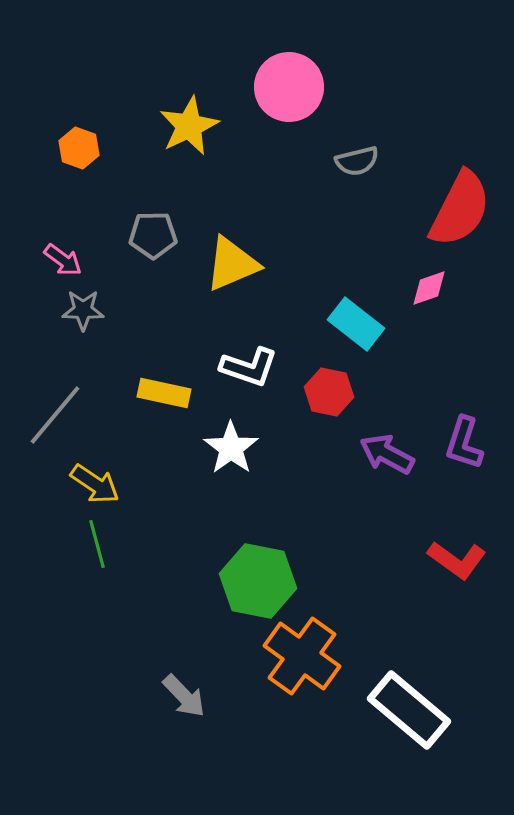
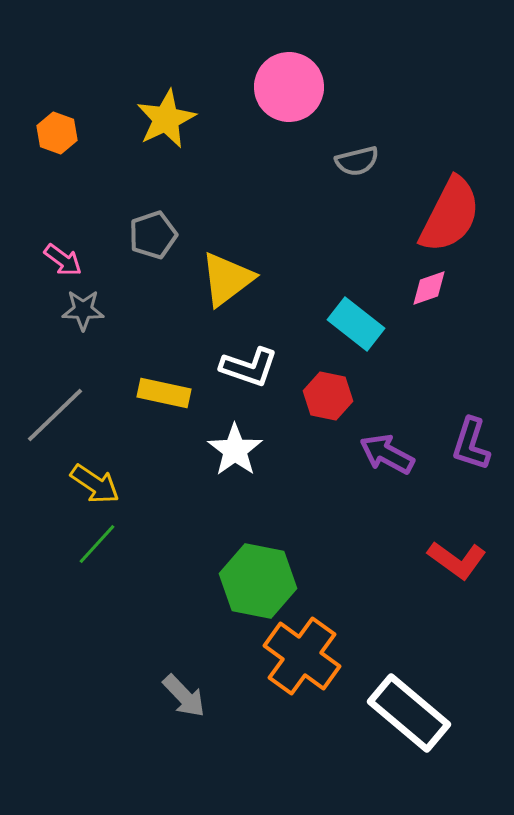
yellow star: moved 23 px left, 7 px up
orange hexagon: moved 22 px left, 15 px up
red semicircle: moved 10 px left, 6 px down
gray pentagon: rotated 18 degrees counterclockwise
yellow triangle: moved 5 px left, 15 px down; rotated 14 degrees counterclockwise
red hexagon: moved 1 px left, 4 px down
gray line: rotated 6 degrees clockwise
purple L-shape: moved 7 px right, 1 px down
white star: moved 4 px right, 2 px down
green line: rotated 57 degrees clockwise
white rectangle: moved 3 px down
